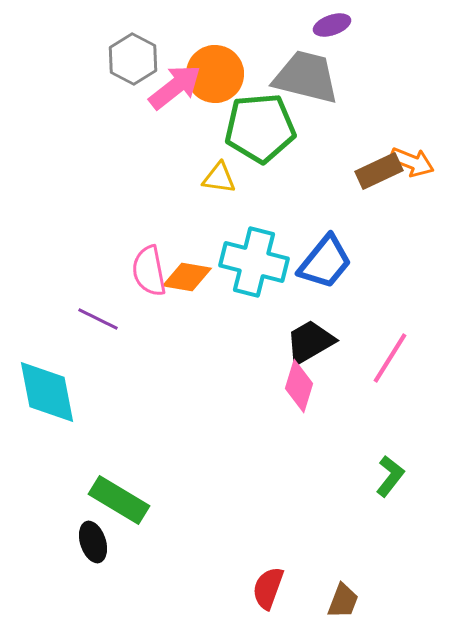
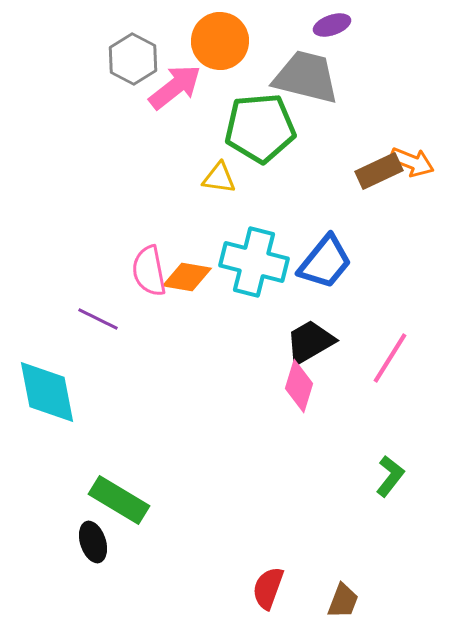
orange circle: moved 5 px right, 33 px up
